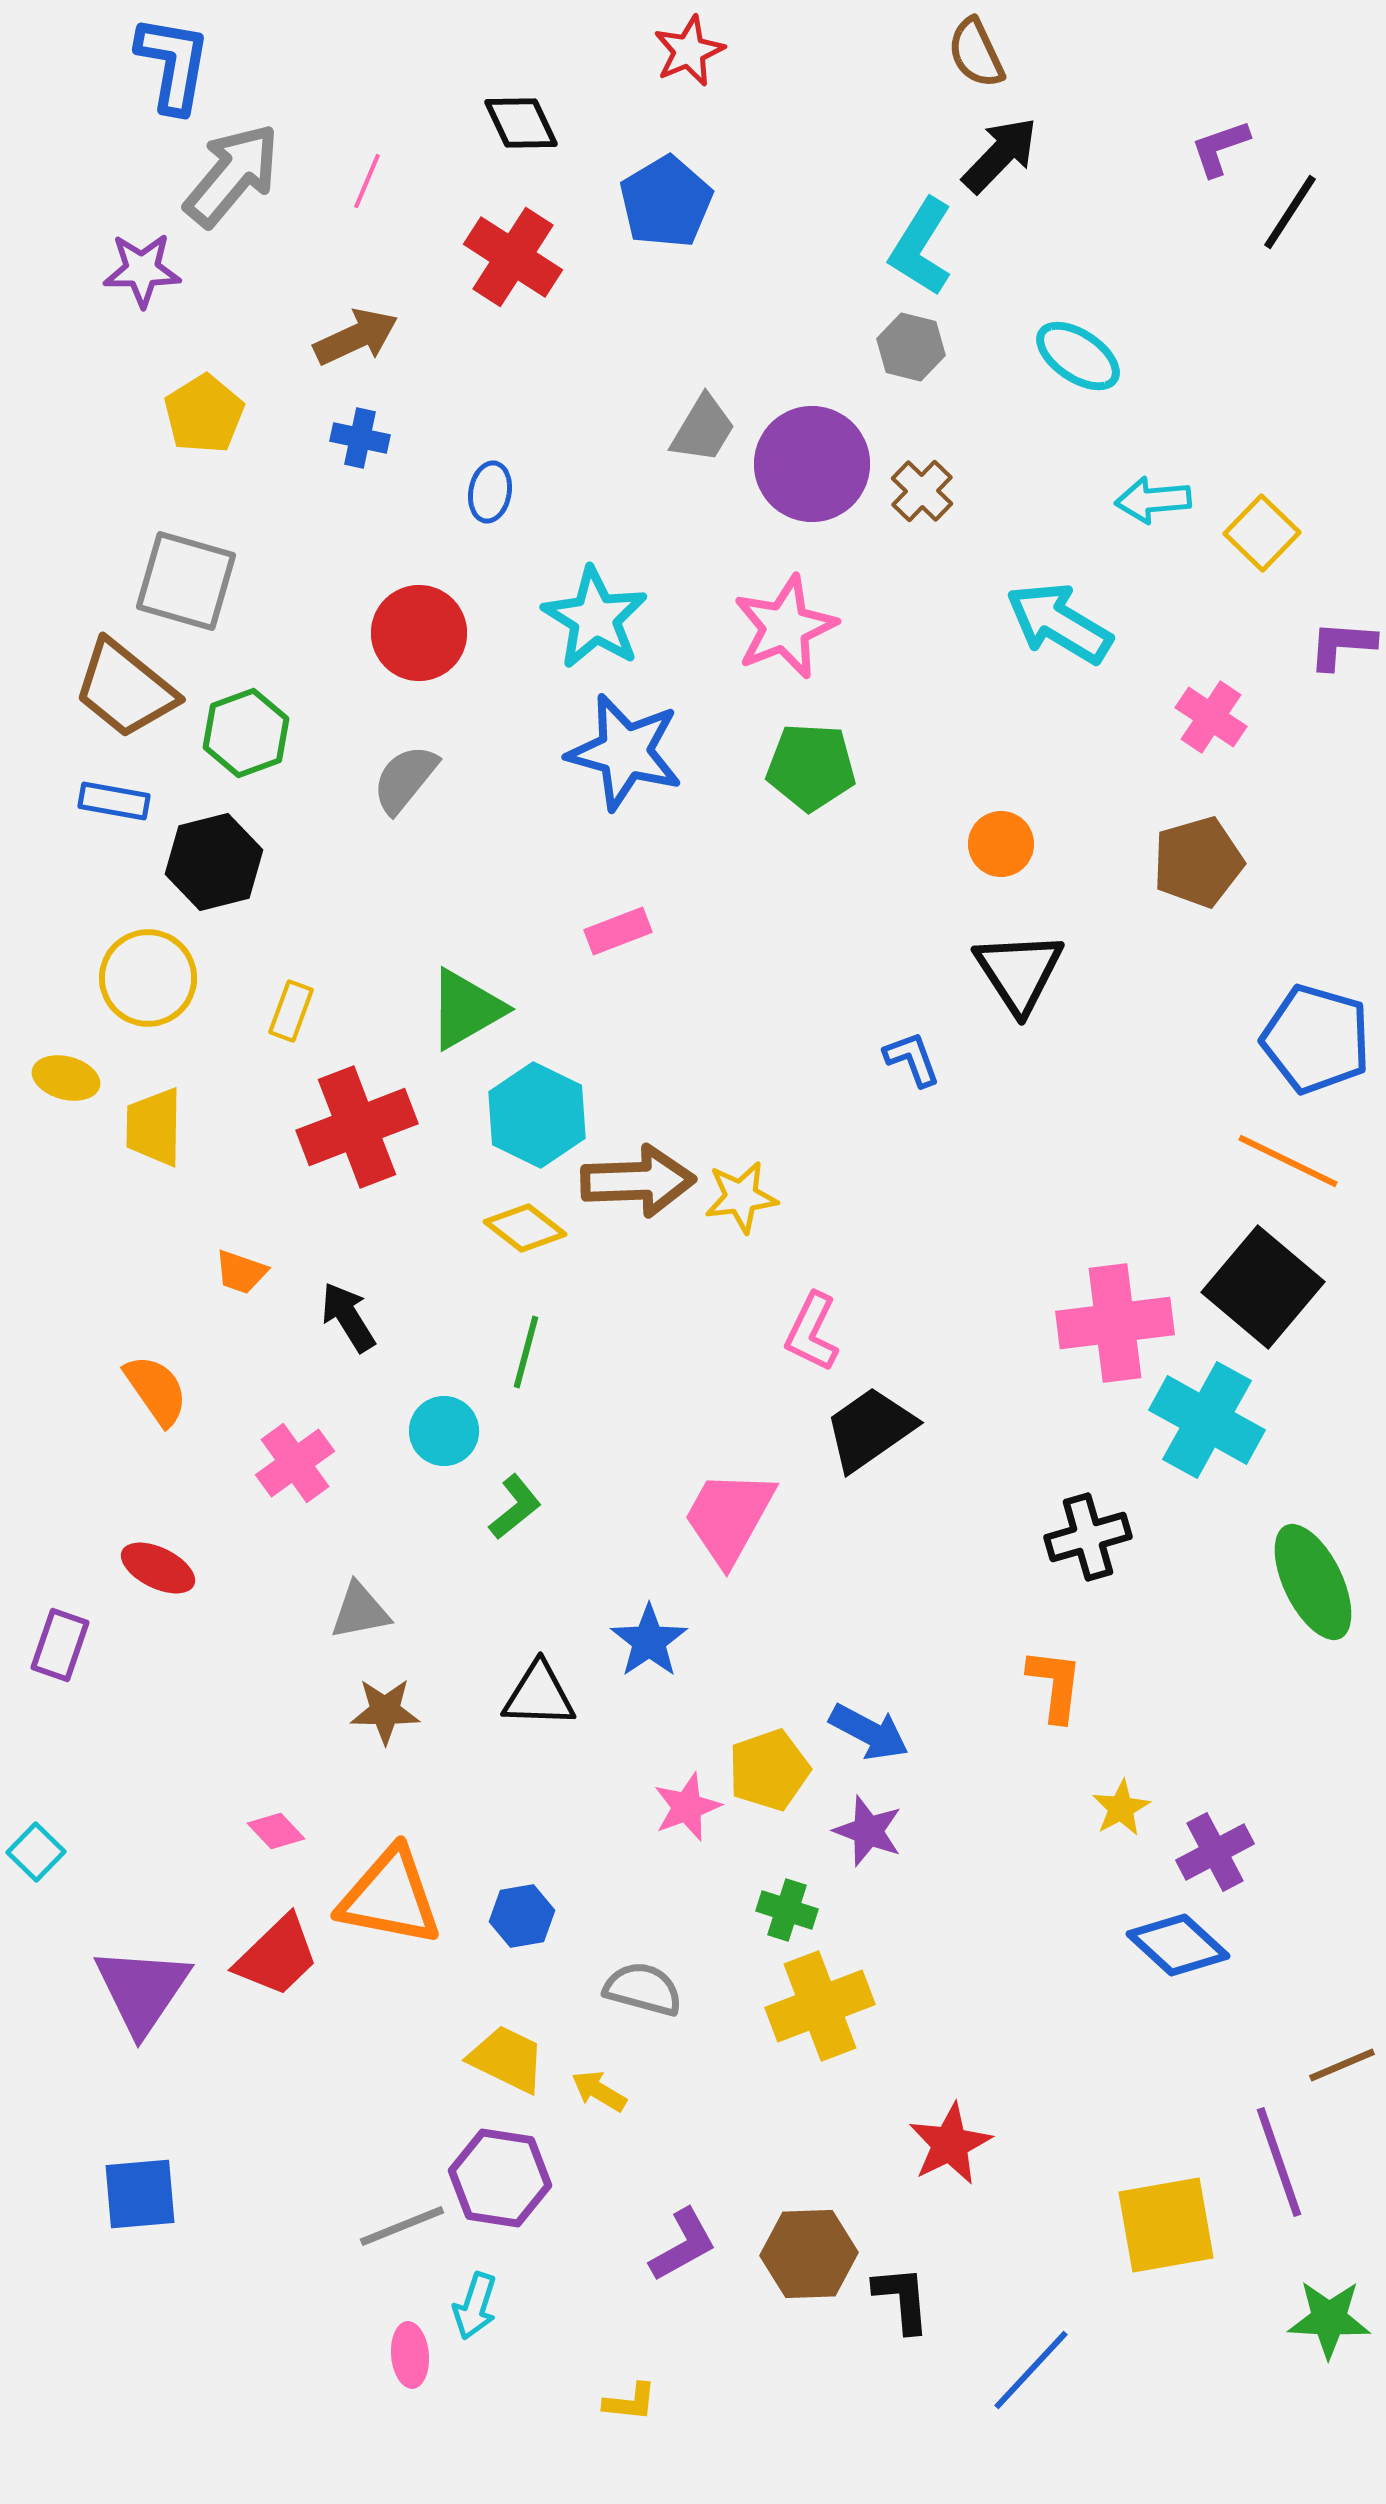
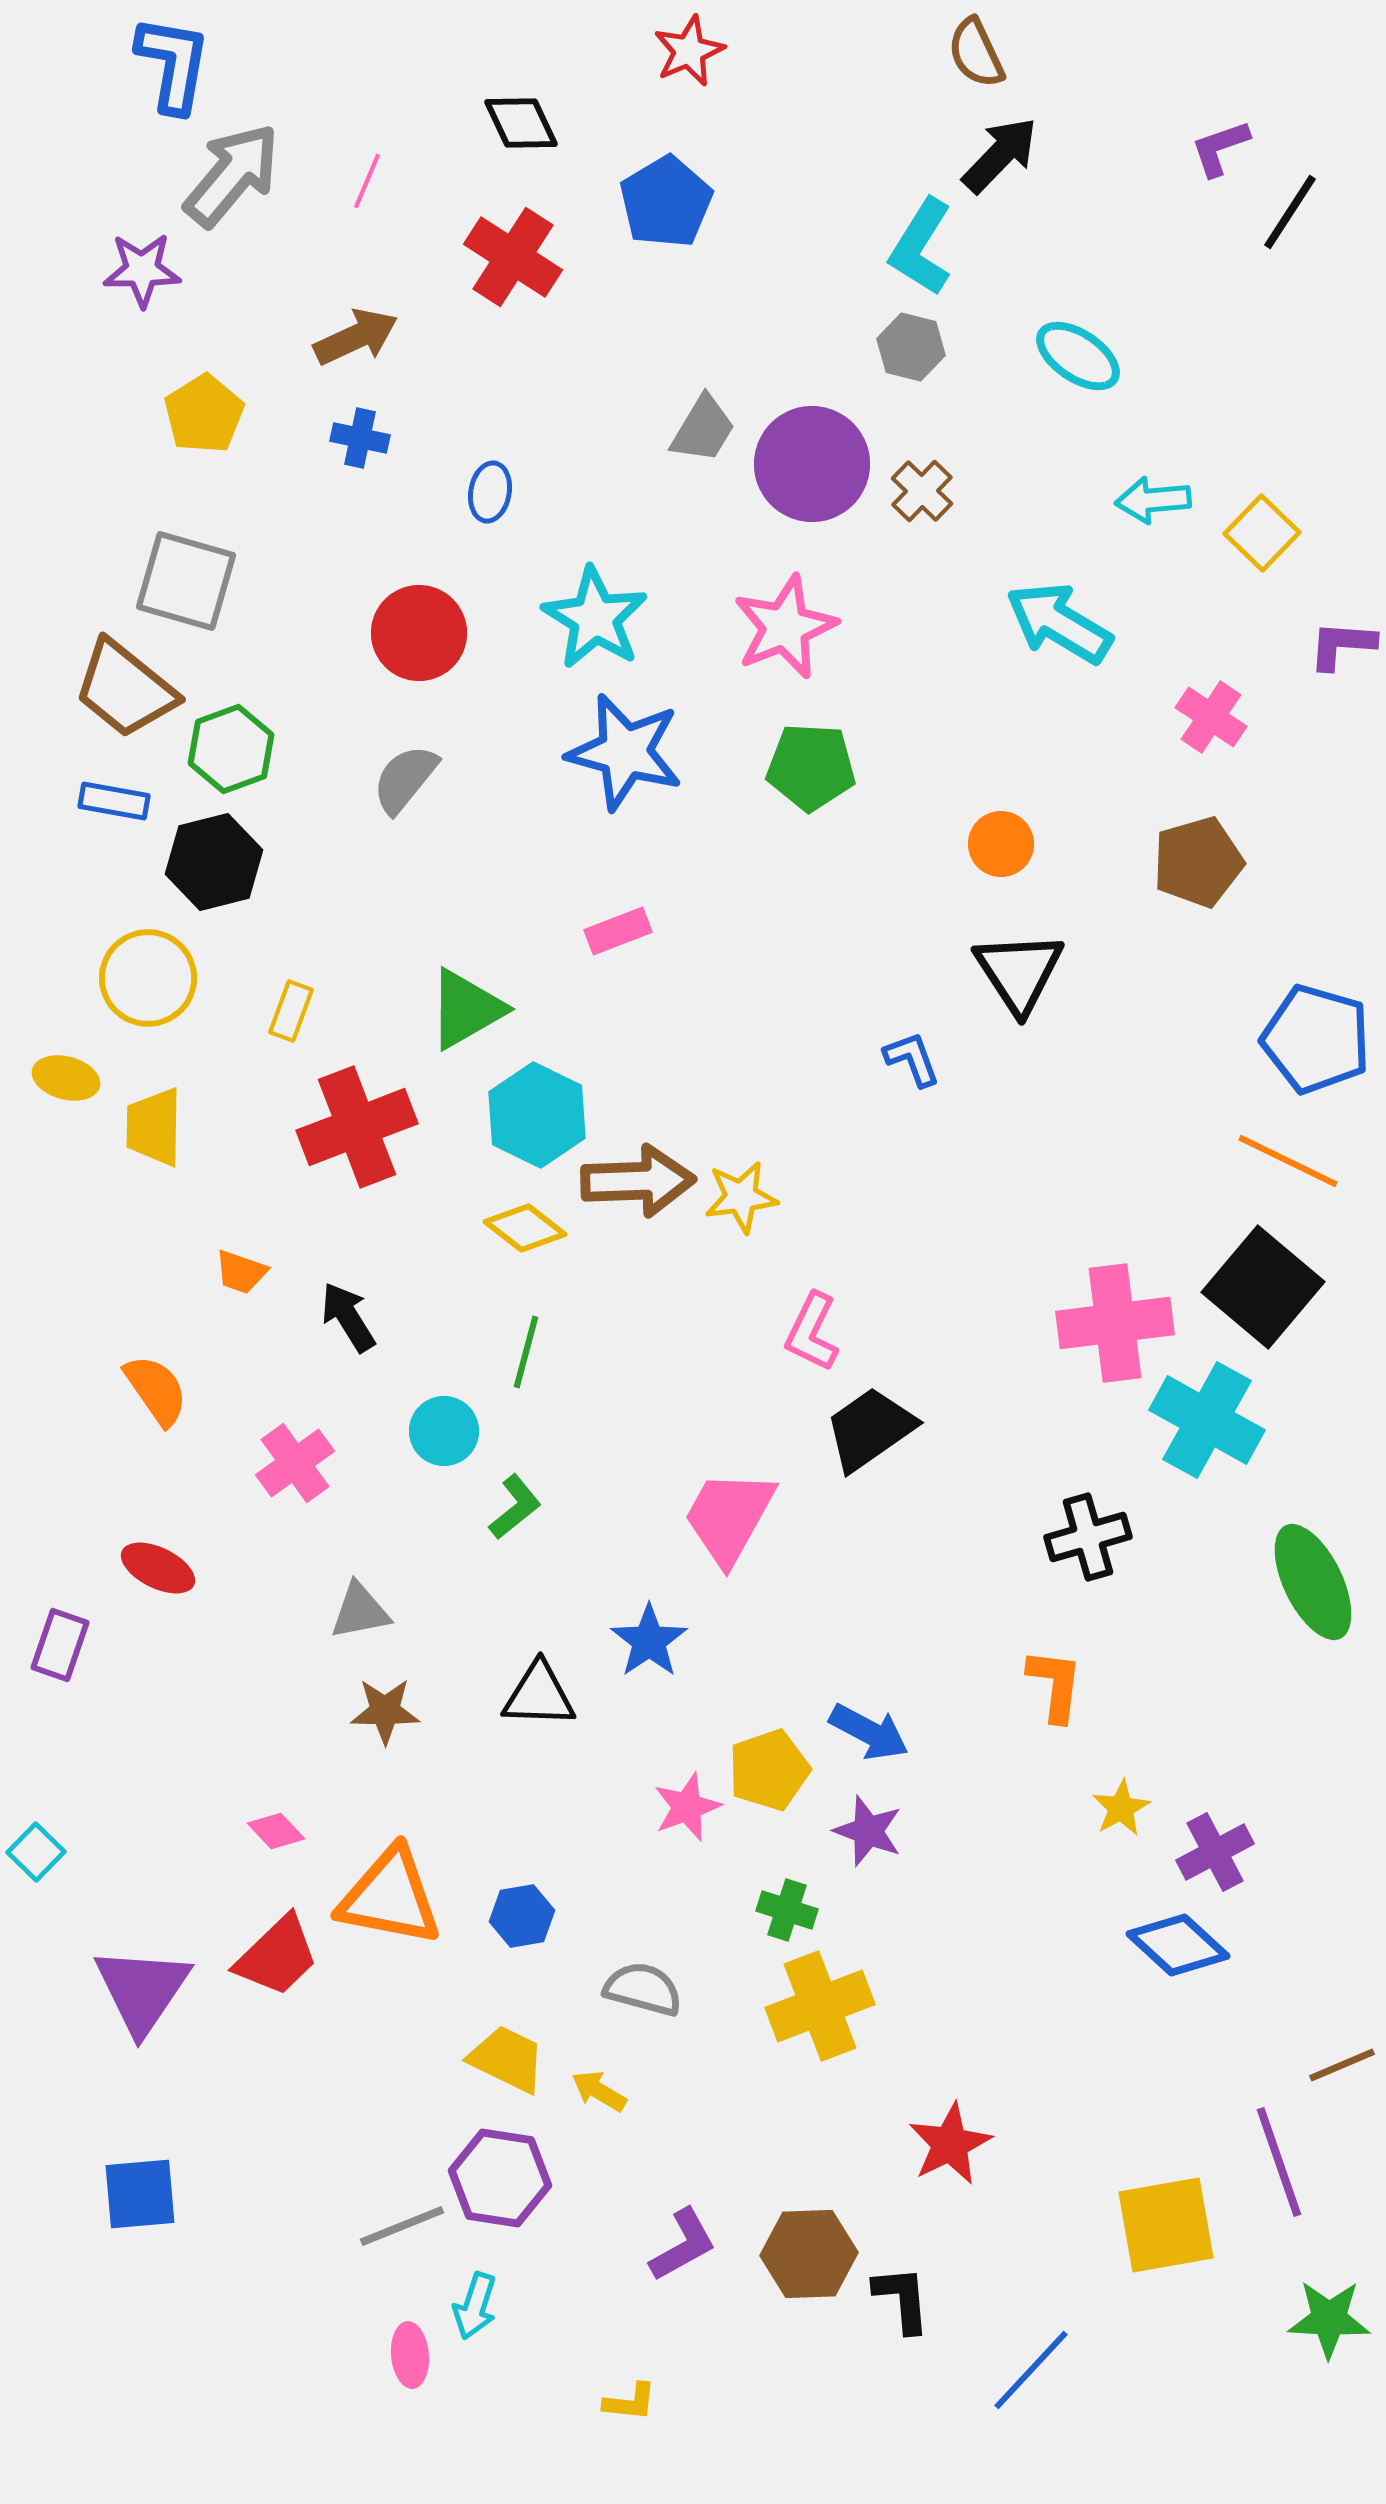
green hexagon at (246, 733): moved 15 px left, 16 px down
